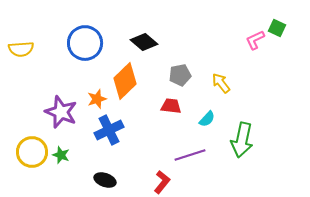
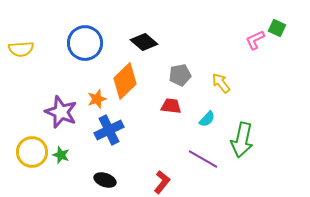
purple line: moved 13 px right, 4 px down; rotated 48 degrees clockwise
